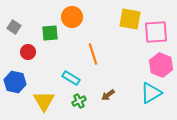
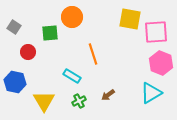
pink hexagon: moved 2 px up
cyan rectangle: moved 1 px right, 2 px up
